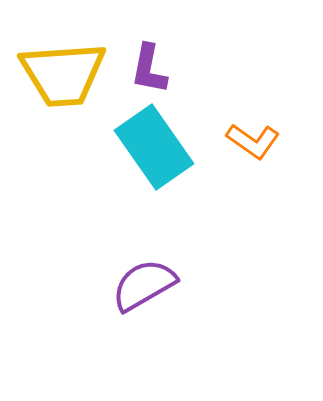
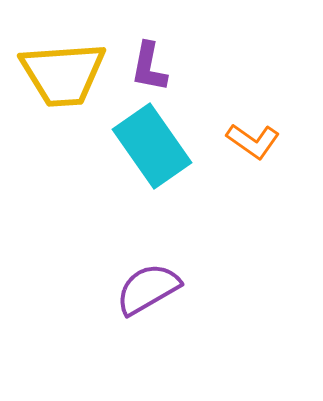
purple L-shape: moved 2 px up
cyan rectangle: moved 2 px left, 1 px up
purple semicircle: moved 4 px right, 4 px down
